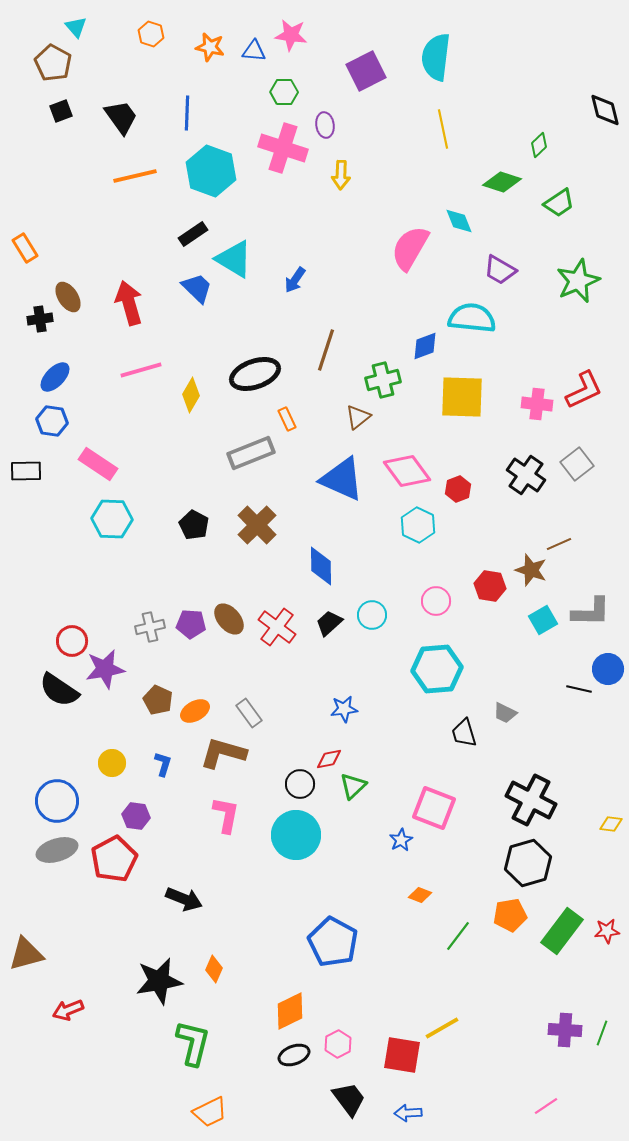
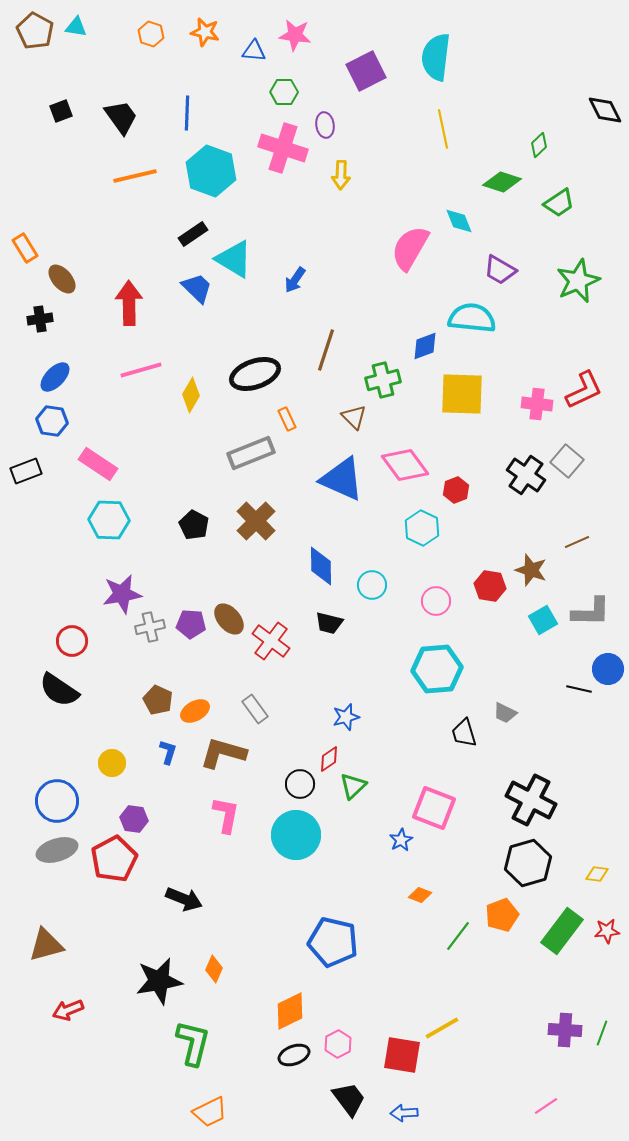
cyan triangle at (76, 27): rotated 40 degrees counterclockwise
pink star at (291, 35): moved 4 px right
orange star at (210, 47): moved 5 px left, 15 px up
brown pentagon at (53, 63): moved 18 px left, 32 px up
black diamond at (605, 110): rotated 12 degrees counterclockwise
brown ellipse at (68, 297): moved 6 px left, 18 px up; rotated 8 degrees counterclockwise
red arrow at (129, 303): rotated 15 degrees clockwise
yellow square at (462, 397): moved 3 px up
brown triangle at (358, 417): moved 4 px left; rotated 36 degrees counterclockwise
gray square at (577, 464): moved 10 px left, 3 px up; rotated 12 degrees counterclockwise
black rectangle at (26, 471): rotated 20 degrees counterclockwise
pink diamond at (407, 471): moved 2 px left, 6 px up
red hexagon at (458, 489): moved 2 px left, 1 px down
cyan hexagon at (112, 519): moved 3 px left, 1 px down
brown cross at (257, 525): moved 1 px left, 4 px up
cyan hexagon at (418, 525): moved 4 px right, 3 px down
brown line at (559, 544): moved 18 px right, 2 px up
cyan circle at (372, 615): moved 30 px up
black trapezoid at (329, 623): rotated 124 degrees counterclockwise
red cross at (277, 627): moved 6 px left, 14 px down
purple star at (105, 669): moved 17 px right, 75 px up
blue star at (344, 709): moved 2 px right, 8 px down; rotated 8 degrees counterclockwise
gray rectangle at (249, 713): moved 6 px right, 4 px up
red diamond at (329, 759): rotated 24 degrees counterclockwise
blue L-shape at (163, 764): moved 5 px right, 12 px up
purple hexagon at (136, 816): moved 2 px left, 3 px down
yellow diamond at (611, 824): moved 14 px left, 50 px down
orange pentagon at (510, 915): moved 8 px left; rotated 12 degrees counterclockwise
blue pentagon at (333, 942): rotated 15 degrees counterclockwise
brown triangle at (26, 954): moved 20 px right, 9 px up
blue arrow at (408, 1113): moved 4 px left
